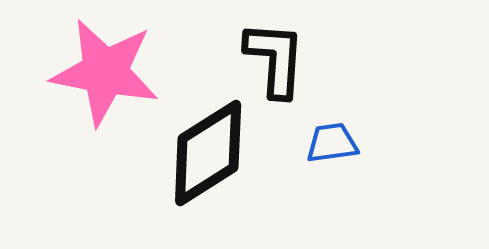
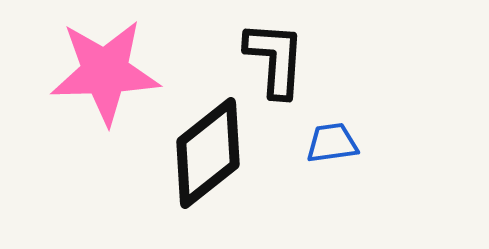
pink star: rotated 13 degrees counterclockwise
black diamond: rotated 6 degrees counterclockwise
